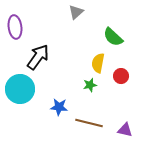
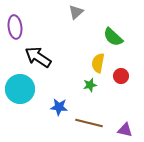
black arrow: rotated 92 degrees counterclockwise
